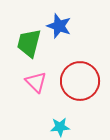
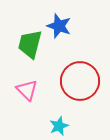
green trapezoid: moved 1 px right, 1 px down
pink triangle: moved 9 px left, 8 px down
cyan star: moved 1 px left, 1 px up; rotated 18 degrees counterclockwise
